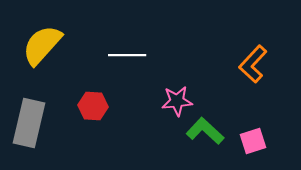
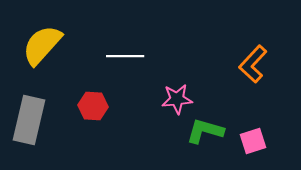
white line: moved 2 px left, 1 px down
pink star: moved 2 px up
gray rectangle: moved 3 px up
green L-shape: rotated 27 degrees counterclockwise
